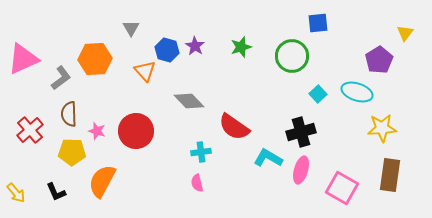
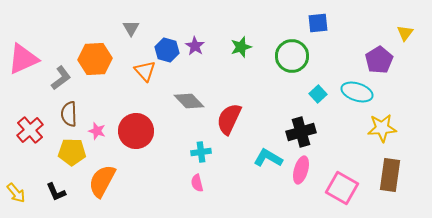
red semicircle: moved 5 px left, 8 px up; rotated 80 degrees clockwise
